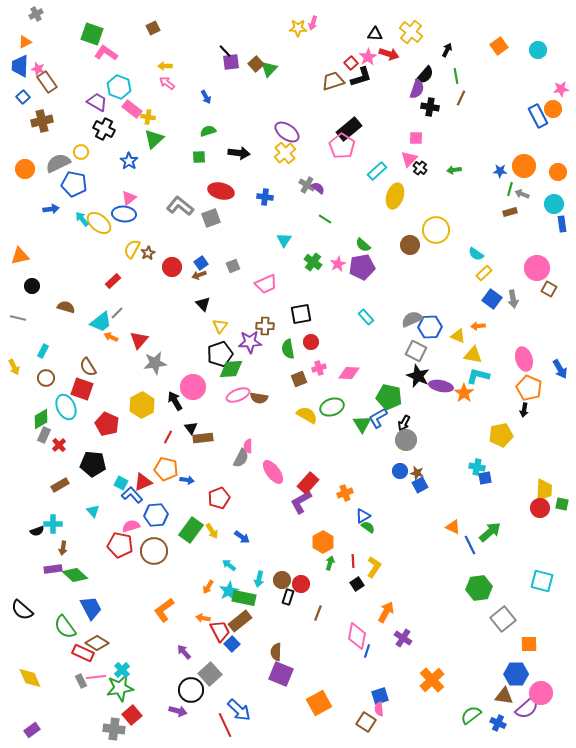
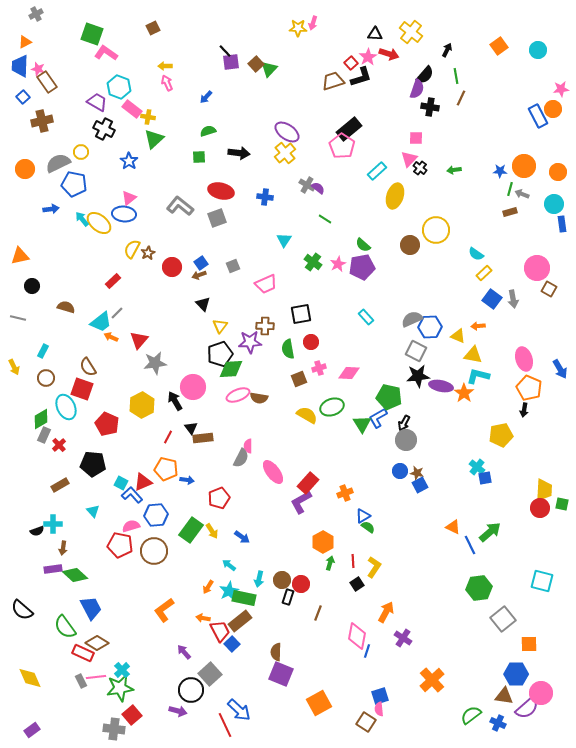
pink arrow at (167, 83): rotated 28 degrees clockwise
blue arrow at (206, 97): rotated 72 degrees clockwise
gray square at (211, 218): moved 6 px right
black star at (418, 376): rotated 30 degrees counterclockwise
cyan cross at (477, 467): rotated 28 degrees clockwise
